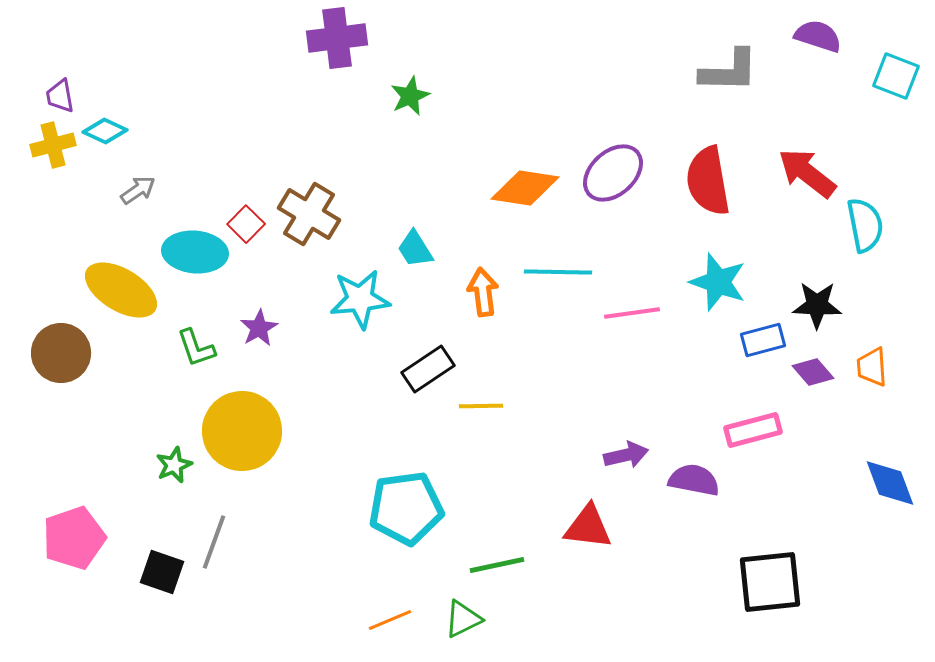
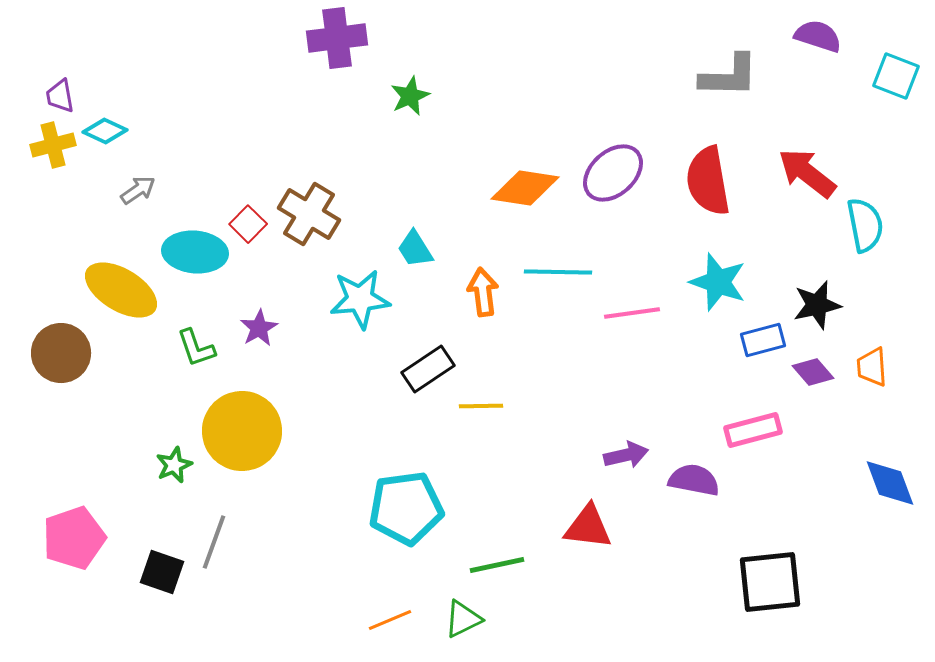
gray L-shape at (729, 71): moved 5 px down
red square at (246, 224): moved 2 px right
black star at (817, 305): rotated 15 degrees counterclockwise
